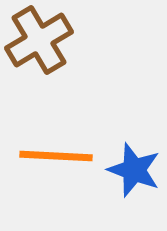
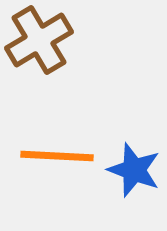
orange line: moved 1 px right
